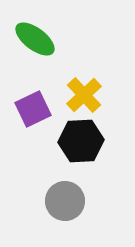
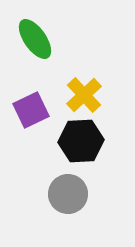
green ellipse: rotated 18 degrees clockwise
purple square: moved 2 px left, 1 px down
gray circle: moved 3 px right, 7 px up
